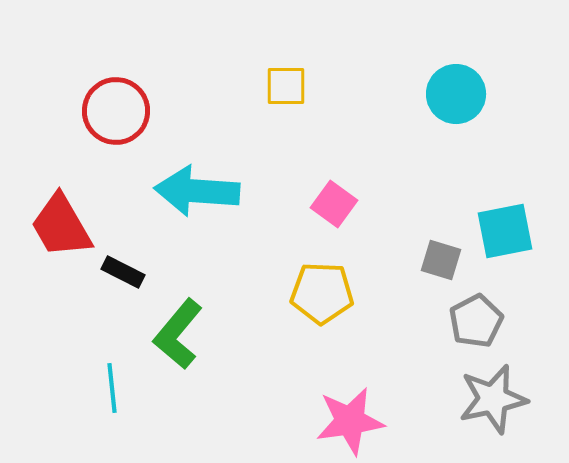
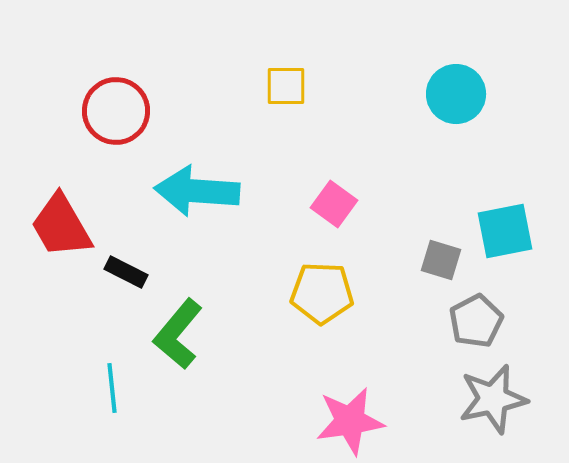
black rectangle: moved 3 px right
